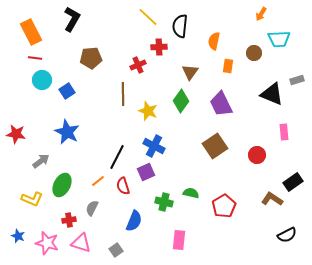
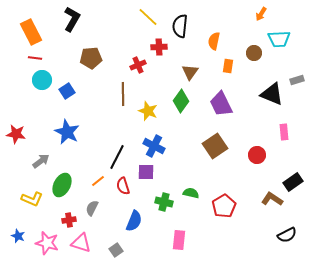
purple square at (146, 172): rotated 24 degrees clockwise
